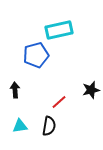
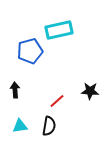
blue pentagon: moved 6 px left, 4 px up
black star: moved 1 px left, 1 px down; rotated 18 degrees clockwise
red line: moved 2 px left, 1 px up
